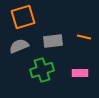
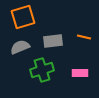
gray semicircle: moved 1 px right, 1 px down
